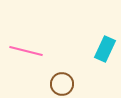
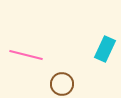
pink line: moved 4 px down
